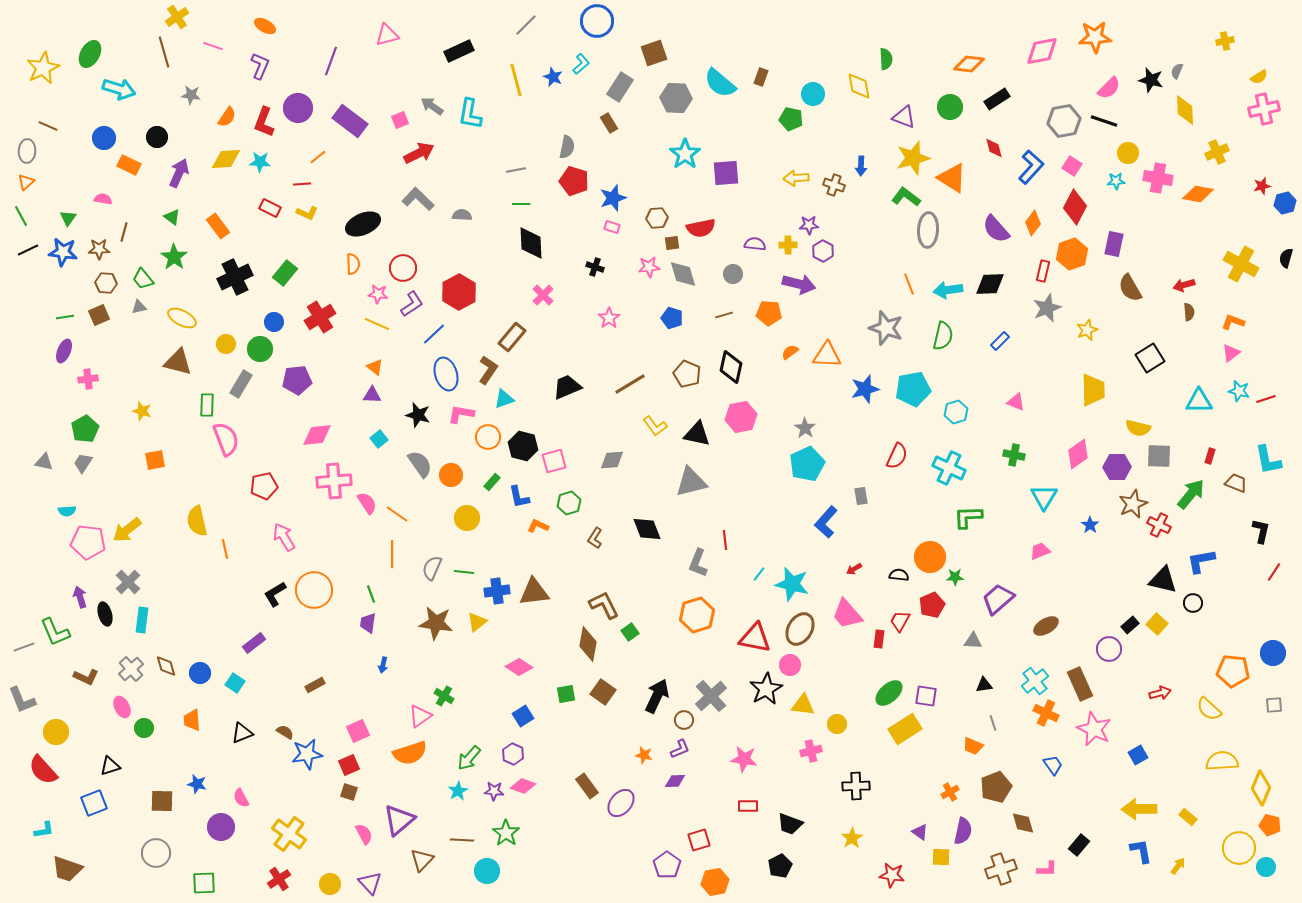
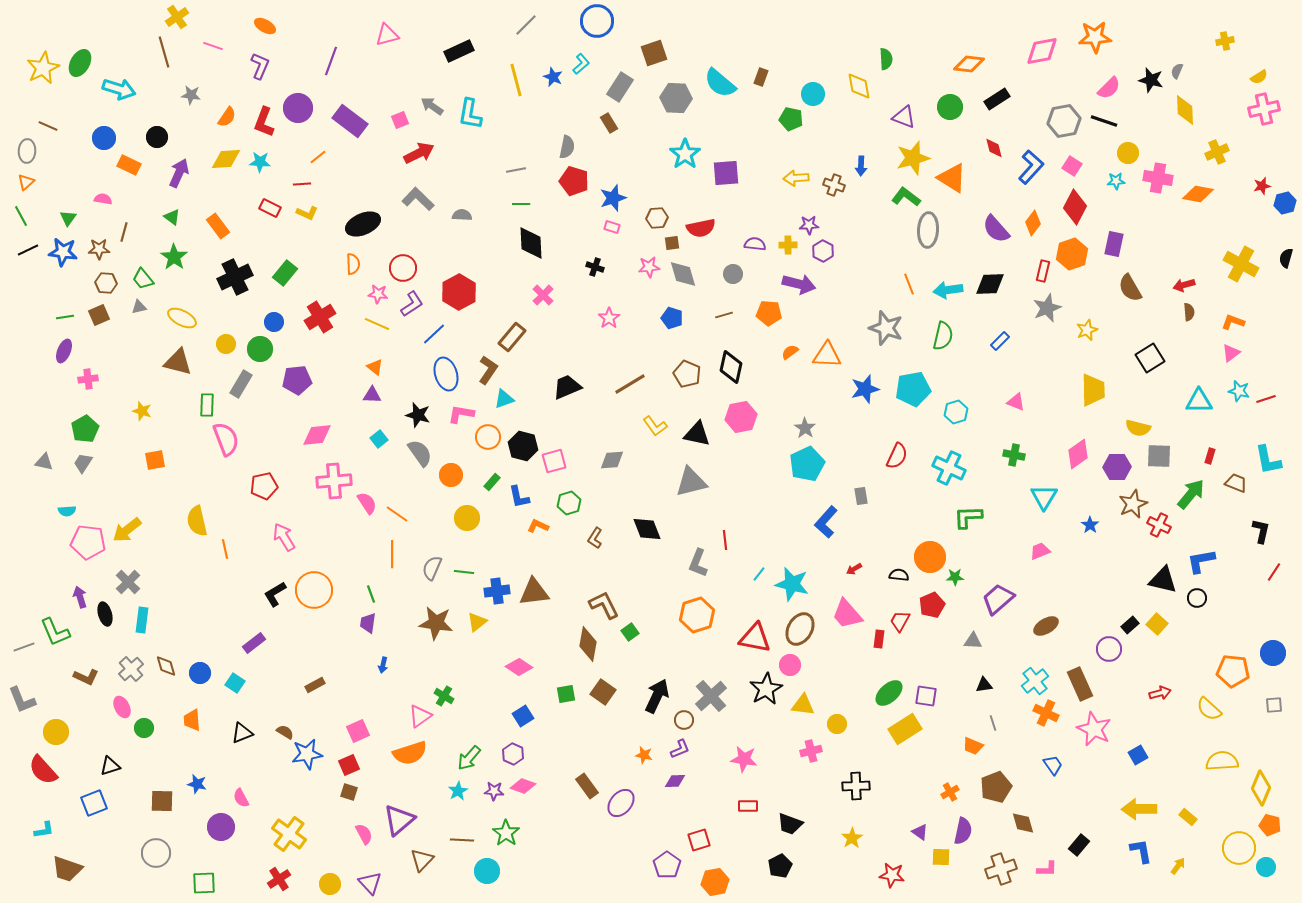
green ellipse at (90, 54): moved 10 px left, 9 px down
gray semicircle at (420, 464): moved 11 px up
black circle at (1193, 603): moved 4 px right, 5 px up
